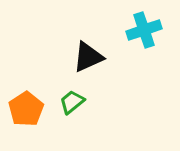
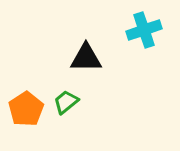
black triangle: moved 2 px left, 1 px down; rotated 24 degrees clockwise
green trapezoid: moved 6 px left
